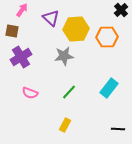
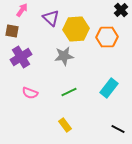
green line: rotated 21 degrees clockwise
yellow rectangle: rotated 64 degrees counterclockwise
black line: rotated 24 degrees clockwise
